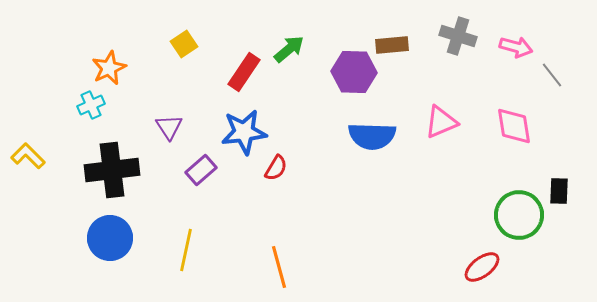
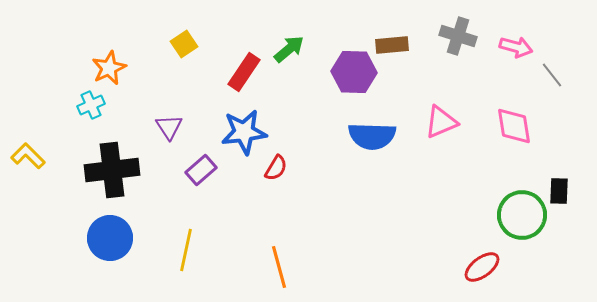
green circle: moved 3 px right
